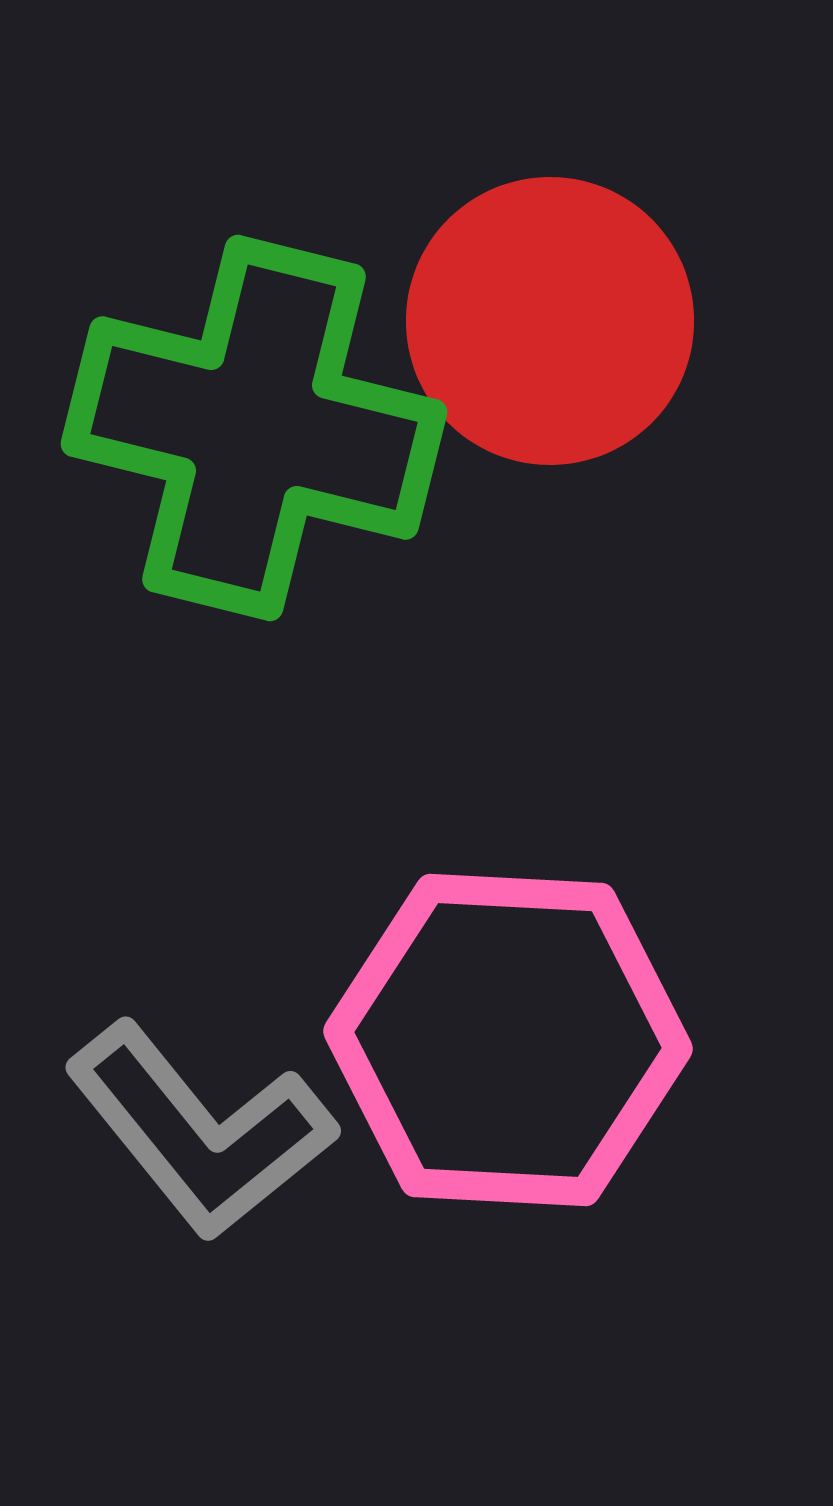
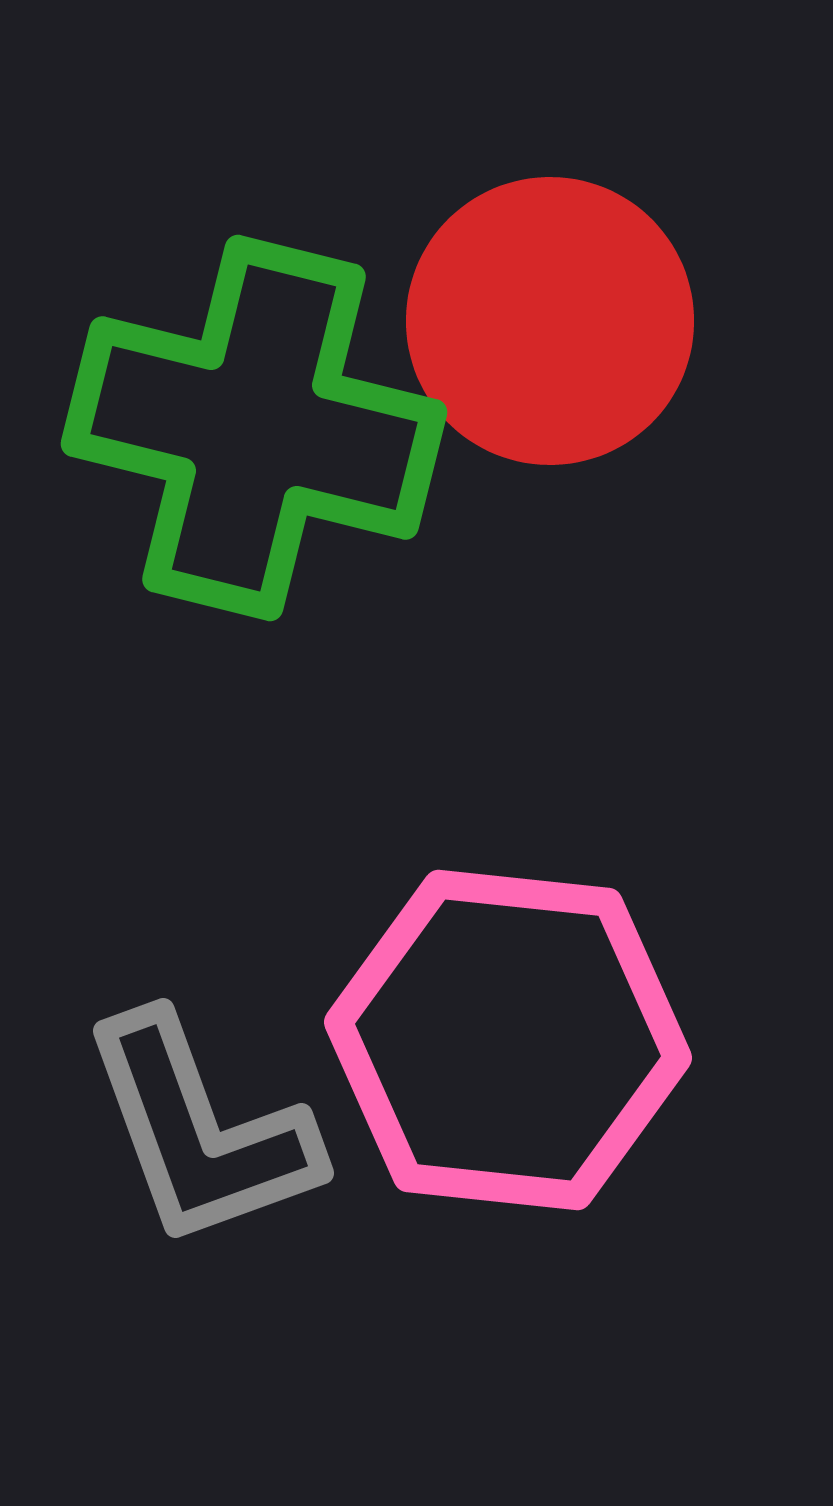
pink hexagon: rotated 3 degrees clockwise
gray L-shape: rotated 19 degrees clockwise
